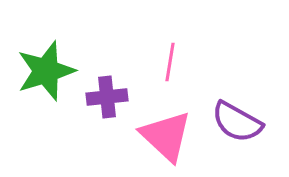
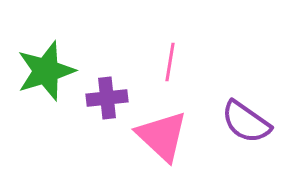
purple cross: moved 1 px down
purple semicircle: moved 9 px right; rotated 6 degrees clockwise
pink triangle: moved 4 px left
